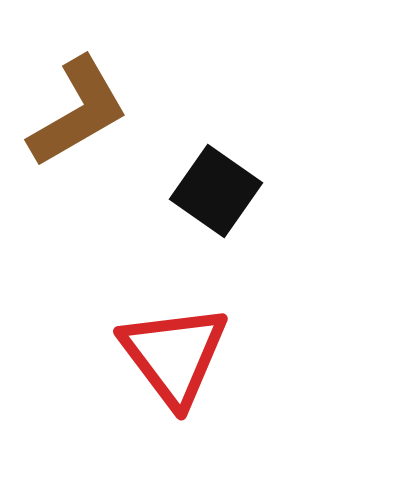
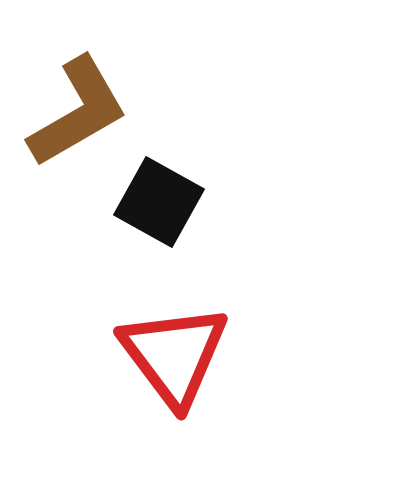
black square: moved 57 px left, 11 px down; rotated 6 degrees counterclockwise
